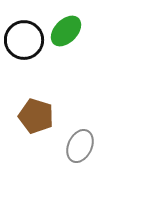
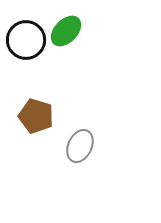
black circle: moved 2 px right
